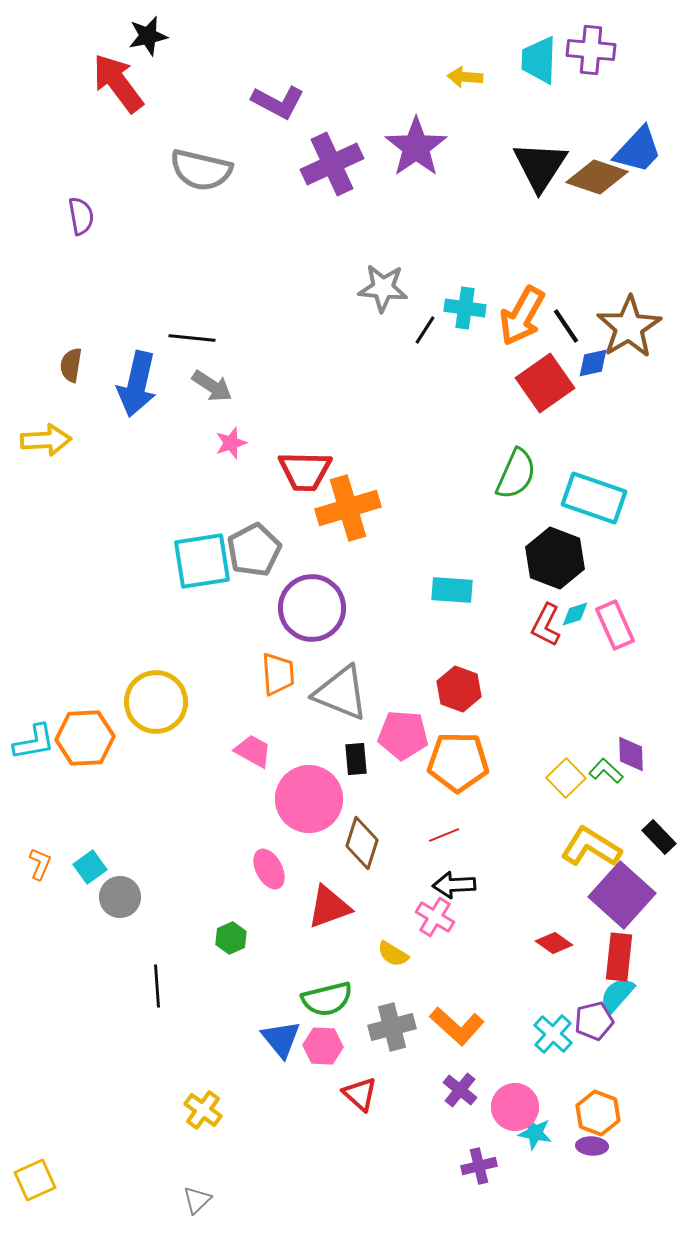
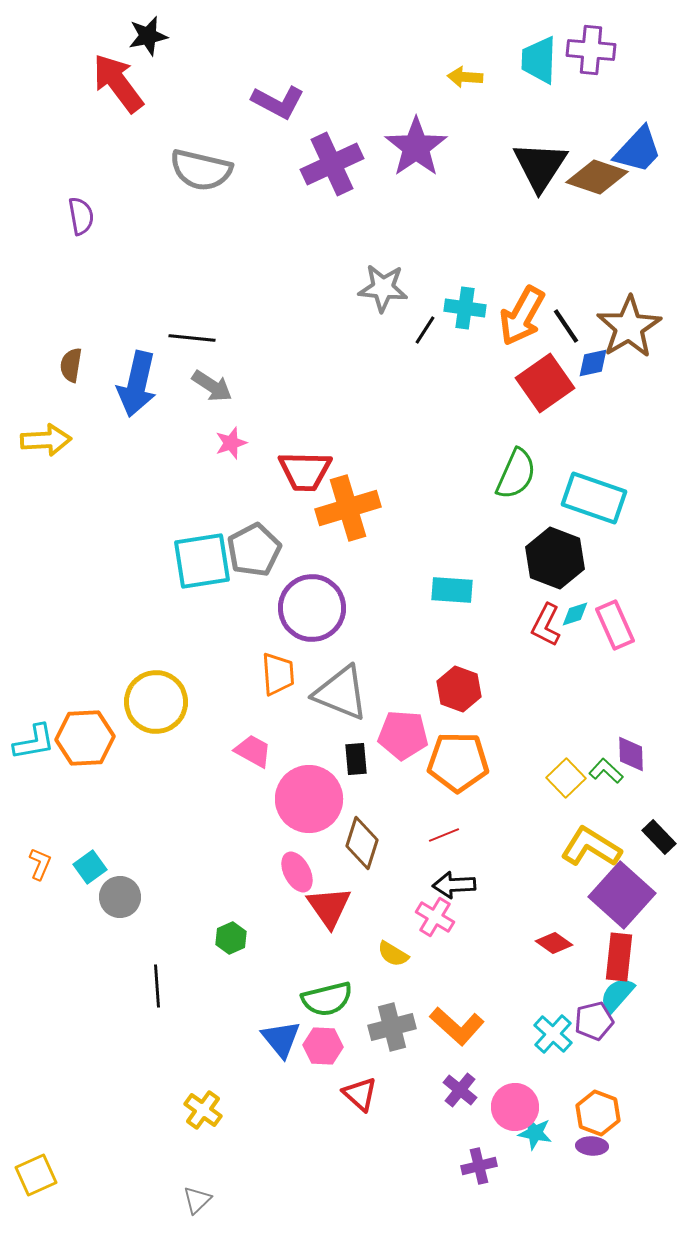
pink ellipse at (269, 869): moved 28 px right, 3 px down
red triangle at (329, 907): rotated 45 degrees counterclockwise
yellow square at (35, 1180): moved 1 px right, 5 px up
